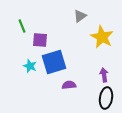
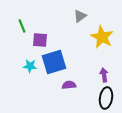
cyan star: rotated 16 degrees counterclockwise
